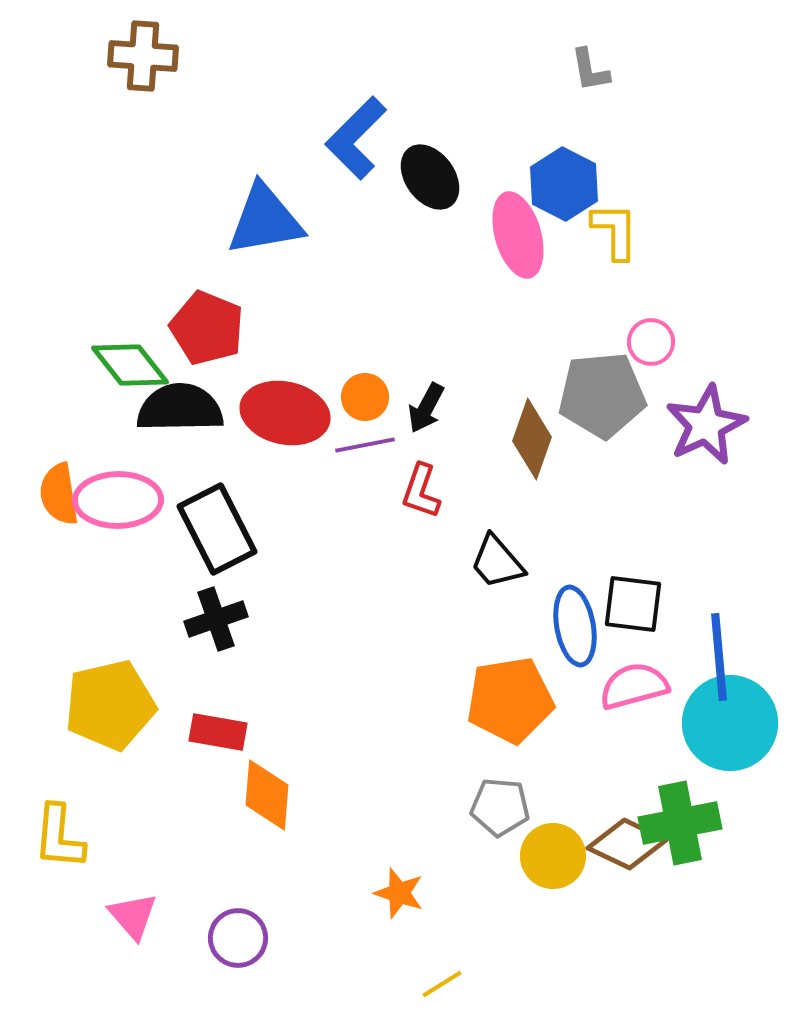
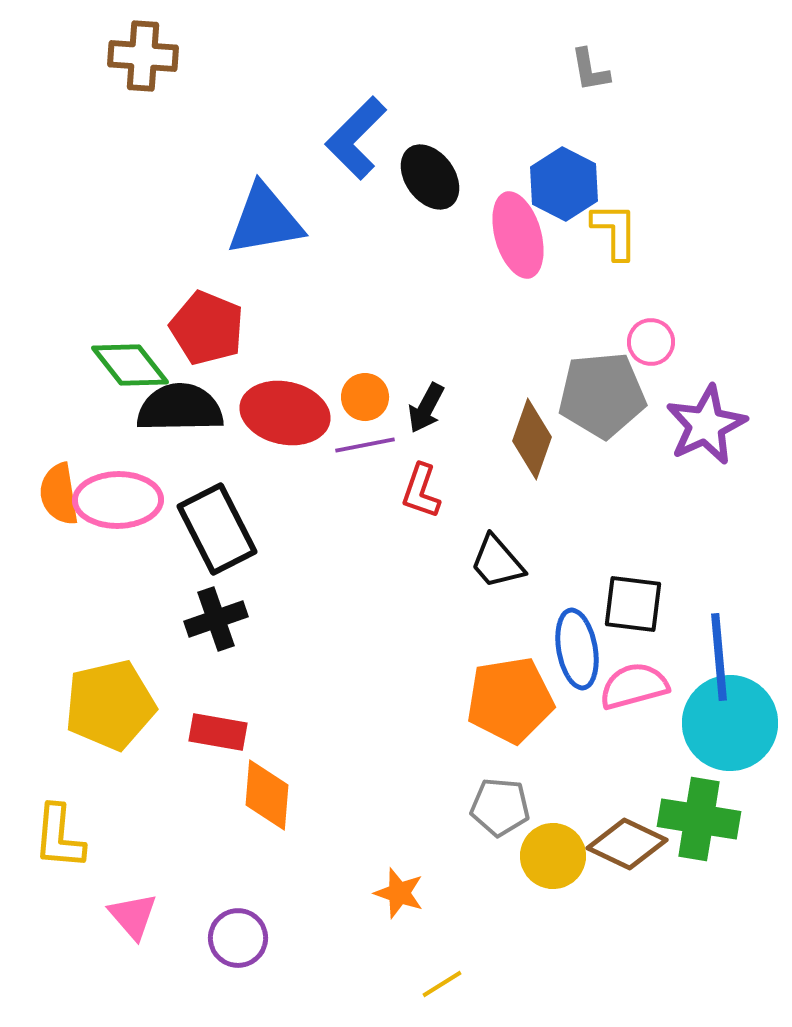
blue ellipse at (575, 626): moved 2 px right, 23 px down
green cross at (680, 823): moved 19 px right, 4 px up; rotated 20 degrees clockwise
